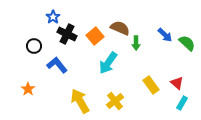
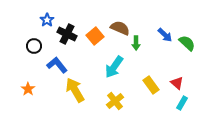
blue star: moved 6 px left, 3 px down
cyan arrow: moved 6 px right, 4 px down
yellow arrow: moved 5 px left, 11 px up
